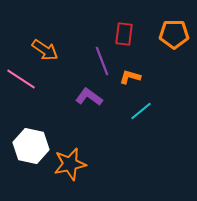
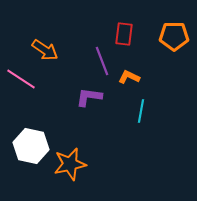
orange pentagon: moved 2 px down
orange L-shape: moved 1 px left; rotated 10 degrees clockwise
purple L-shape: rotated 28 degrees counterclockwise
cyan line: rotated 40 degrees counterclockwise
